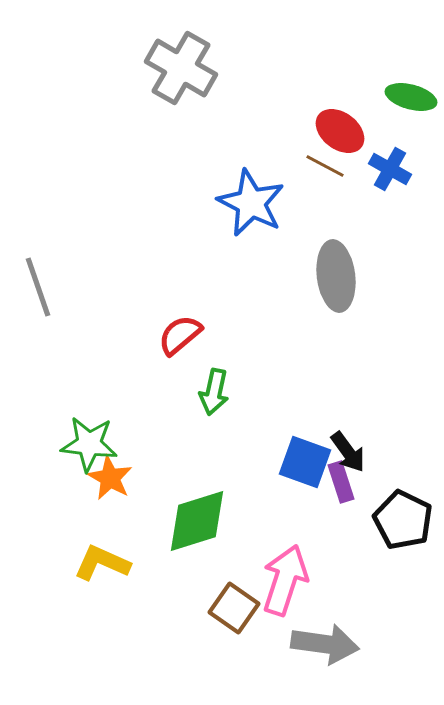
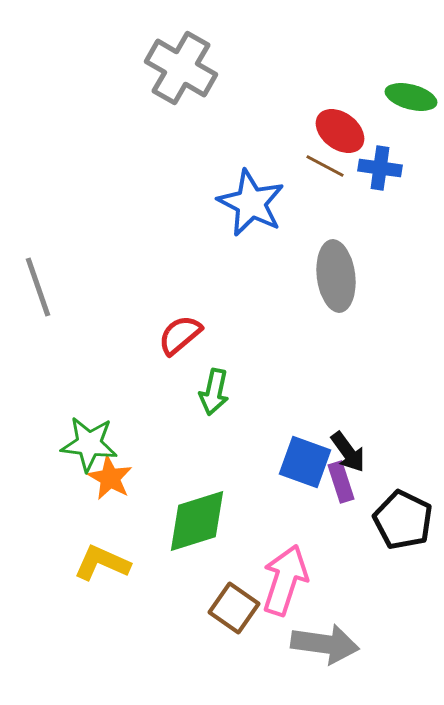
blue cross: moved 10 px left, 1 px up; rotated 21 degrees counterclockwise
